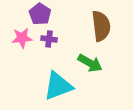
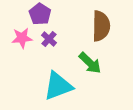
brown semicircle: rotated 8 degrees clockwise
purple cross: rotated 35 degrees clockwise
green arrow: rotated 15 degrees clockwise
